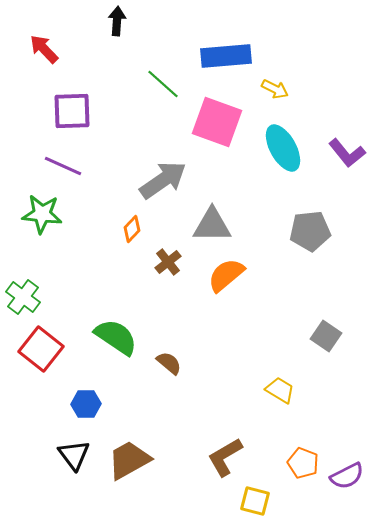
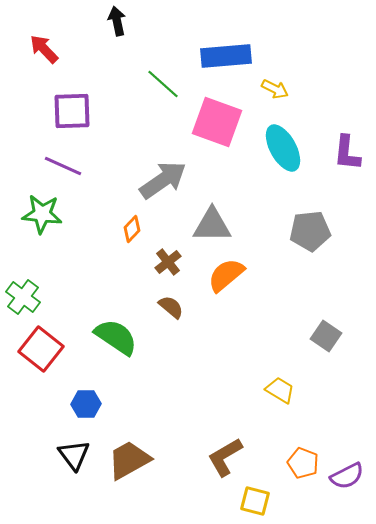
black arrow: rotated 16 degrees counterclockwise
purple L-shape: rotated 45 degrees clockwise
brown semicircle: moved 2 px right, 56 px up
